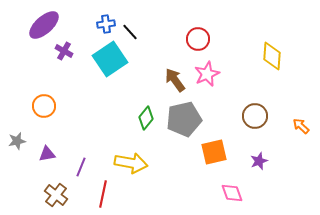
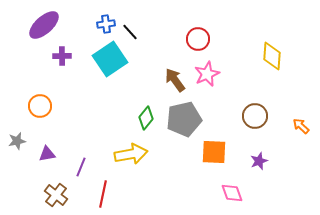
purple cross: moved 2 px left, 5 px down; rotated 30 degrees counterclockwise
orange circle: moved 4 px left
orange square: rotated 16 degrees clockwise
yellow arrow: moved 9 px up; rotated 20 degrees counterclockwise
